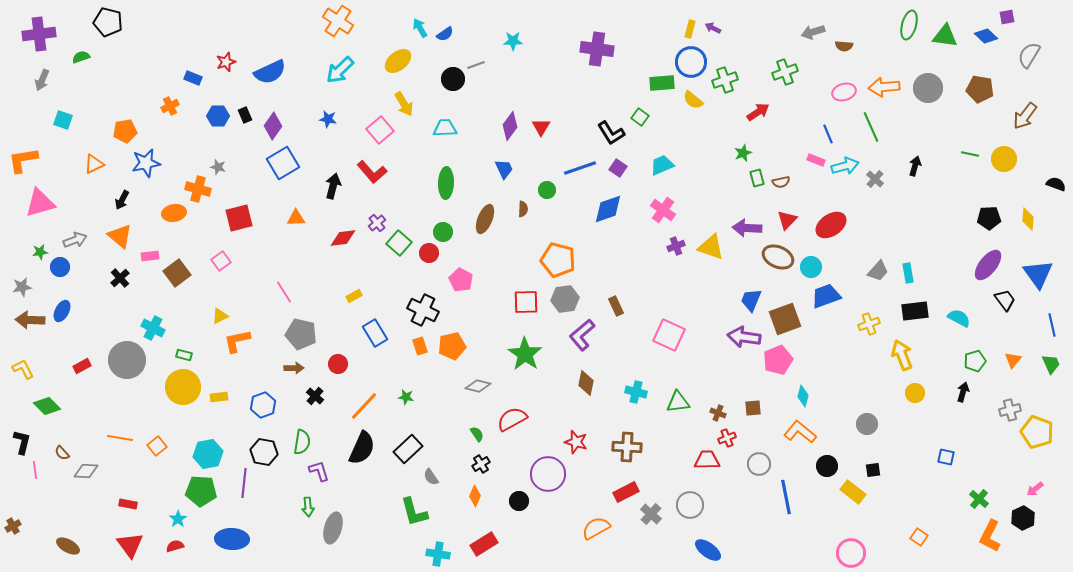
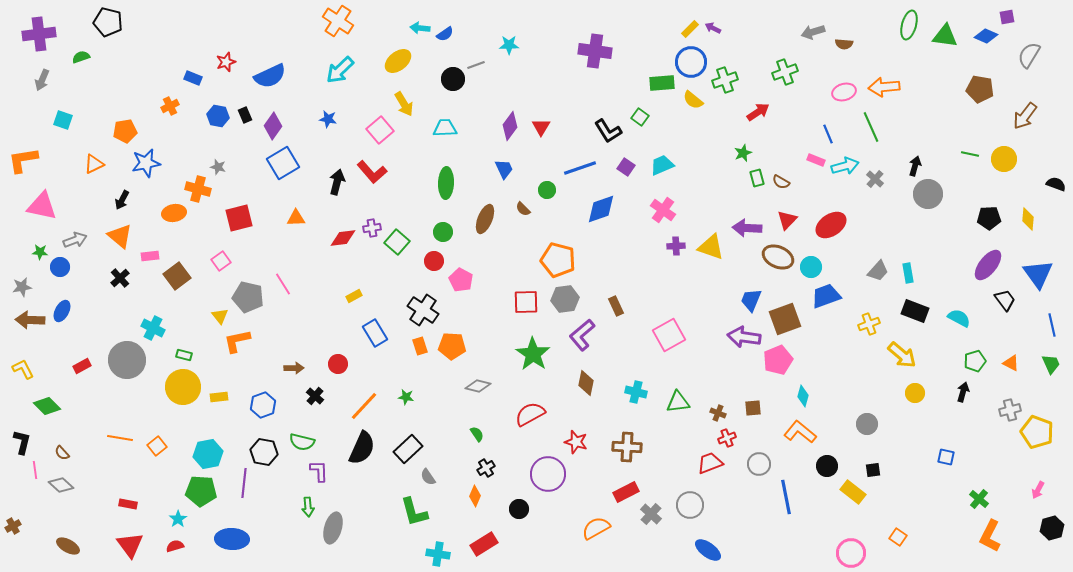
cyan arrow at (420, 28): rotated 54 degrees counterclockwise
yellow rectangle at (690, 29): rotated 30 degrees clockwise
blue diamond at (986, 36): rotated 20 degrees counterclockwise
cyan star at (513, 41): moved 4 px left, 4 px down
brown semicircle at (844, 46): moved 2 px up
purple cross at (597, 49): moved 2 px left, 2 px down
blue semicircle at (270, 72): moved 4 px down
gray circle at (928, 88): moved 106 px down
blue hexagon at (218, 116): rotated 10 degrees clockwise
black L-shape at (611, 133): moved 3 px left, 2 px up
purple square at (618, 168): moved 8 px right, 1 px up
brown semicircle at (781, 182): rotated 42 degrees clockwise
black arrow at (333, 186): moved 4 px right, 4 px up
pink triangle at (40, 203): moved 2 px right, 3 px down; rotated 28 degrees clockwise
brown semicircle at (523, 209): rotated 133 degrees clockwise
blue diamond at (608, 209): moved 7 px left
purple cross at (377, 223): moved 5 px left, 5 px down; rotated 30 degrees clockwise
green square at (399, 243): moved 2 px left, 1 px up
purple cross at (676, 246): rotated 18 degrees clockwise
green star at (40, 252): rotated 14 degrees clockwise
red circle at (429, 253): moved 5 px right, 8 px down
brown square at (177, 273): moved 3 px down
pink line at (284, 292): moved 1 px left, 8 px up
black cross at (423, 310): rotated 8 degrees clockwise
black rectangle at (915, 311): rotated 28 degrees clockwise
yellow triangle at (220, 316): rotated 42 degrees counterclockwise
gray pentagon at (301, 334): moved 53 px left, 37 px up
pink square at (669, 335): rotated 36 degrees clockwise
orange pentagon at (452, 346): rotated 16 degrees clockwise
green star at (525, 354): moved 8 px right
yellow arrow at (902, 355): rotated 152 degrees clockwise
orange triangle at (1013, 360): moved 2 px left, 3 px down; rotated 42 degrees counterclockwise
red semicircle at (512, 419): moved 18 px right, 5 px up
green semicircle at (302, 442): rotated 95 degrees clockwise
red trapezoid at (707, 460): moved 3 px right, 3 px down; rotated 20 degrees counterclockwise
black cross at (481, 464): moved 5 px right, 4 px down
gray diamond at (86, 471): moved 25 px left, 14 px down; rotated 40 degrees clockwise
purple L-shape at (319, 471): rotated 15 degrees clockwise
gray semicircle at (431, 477): moved 3 px left
pink arrow at (1035, 489): moved 3 px right, 1 px down; rotated 24 degrees counterclockwise
black circle at (519, 501): moved 8 px down
black hexagon at (1023, 518): moved 29 px right, 10 px down; rotated 10 degrees clockwise
orange square at (919, 537): moved 21 px left
